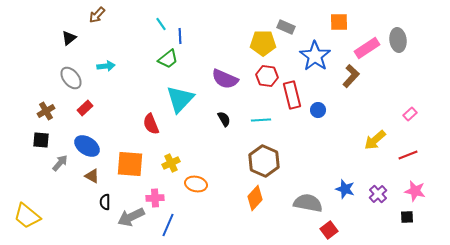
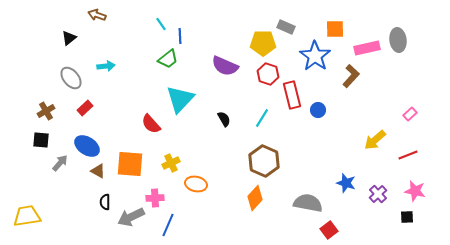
brown arrow at (97, 15): rotated 66 degrees clockwise
orange square at (339, 22): moved 4 px left, 7 px down
pink rectangle at (367, 48): rotated 20 degrees clockwise
red hexagon at (267, 76): moved 1 px right, 2 px up; rotated 10 degrees clockwise
purple semicircle at (225, 79): moved 13 px up
cyan line at (261, 120): moved 1 px right, 2 px up; rotated 54 degrees counterclockwise
red semicircle at (151, 124): rotated 20 degrees counterclockwise
brown triangle at (92, 176): moved 6 px right, 5 px up
blue star at (345, 189): moved 1 px right, 6 px up
yellow trapezoid at (27, 216): rotated 132 degrees clockwise
